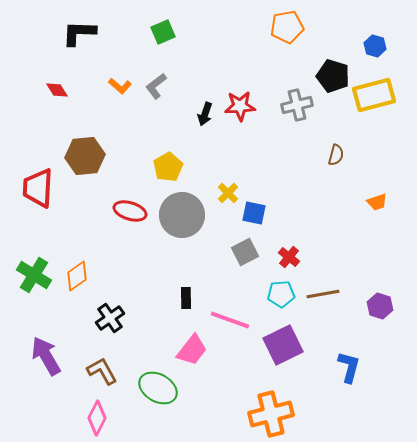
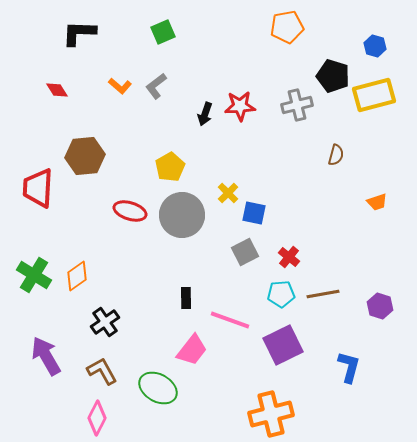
yellow pentagon: moved 2 px right
black cross: moved 5 px left, 4 px down
